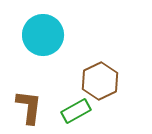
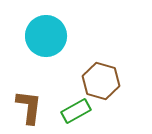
cyan circle: moved 3 px right, 1 px down
brown hexagon: moved 1 px right; rotated 18 degrees counterclockwise
